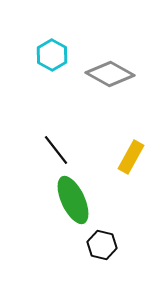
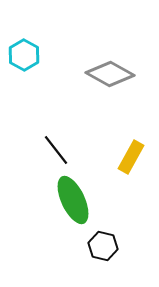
cyan hexagon: moved 28 px left
black hexagon: moved 1 px right, 1 px down
